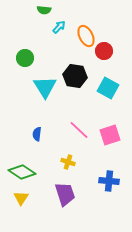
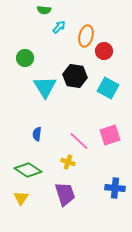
orange ellipse: rotated 40 degrees clockwise
pink line: moved 11 px down
green diamond: moved 6 px right, 2 px up
blue cross: moved 6 px right, 7 px down
